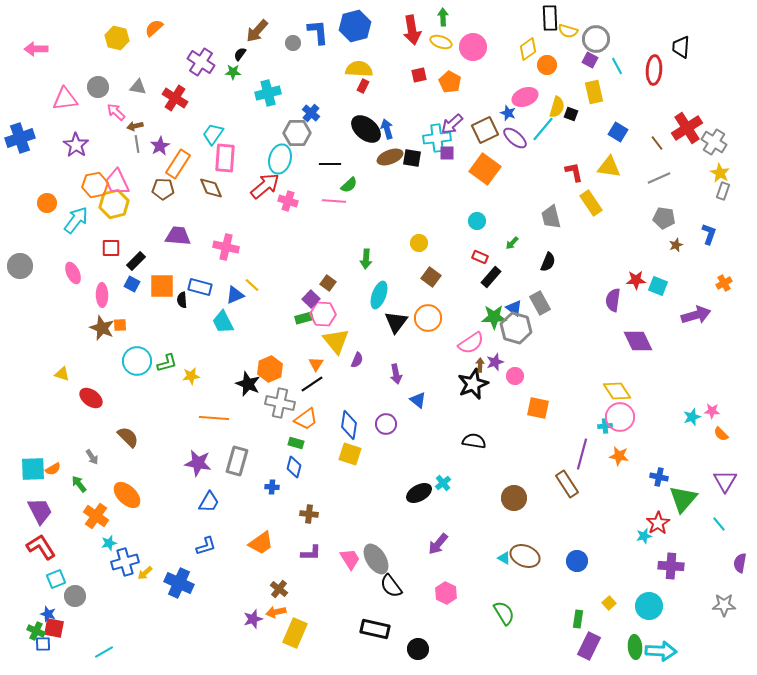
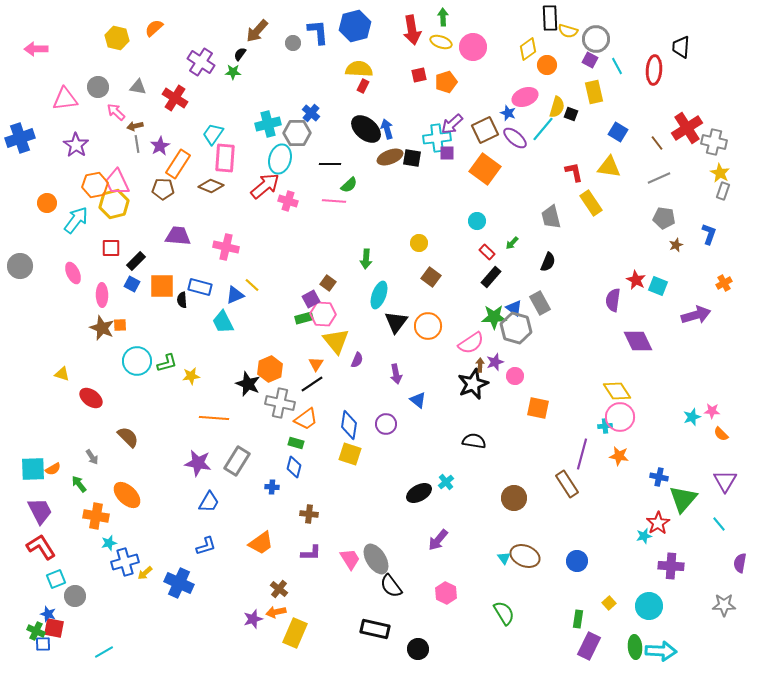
orange pentagon at (450, 82): moved 4 px left; rotated 25 degrees clockwise
cyan cross at (268, 93): moved 31 px down
gray cross at (714, 142): rotated 20 degrees counterclockwise
brown diamond at (211, 188): moved 2 px up; rotated 45 degrees counterclockwise
red rectangle at (480, 257): moved 7 px right, 5 px up; rotated 21 degrees clockwise
red star at (636, 280): rotated 30 degrees clockwise
purple square at (311, 299): rotated 18 degrees clockwise
orange circle at (428, 318): moved 8 px down
gray rectangle at (237, 461): rotated 16 degrees clockwise
cyan cross at (443, 483): moved 3 px right, 1 px up
orange cross at (96, 516): rotated 25 degrees counterclockwise
purple arrow at (438, 544): moved 4 px up
cyan triangle at (504, 558): rotated 24 degrees clockwise
